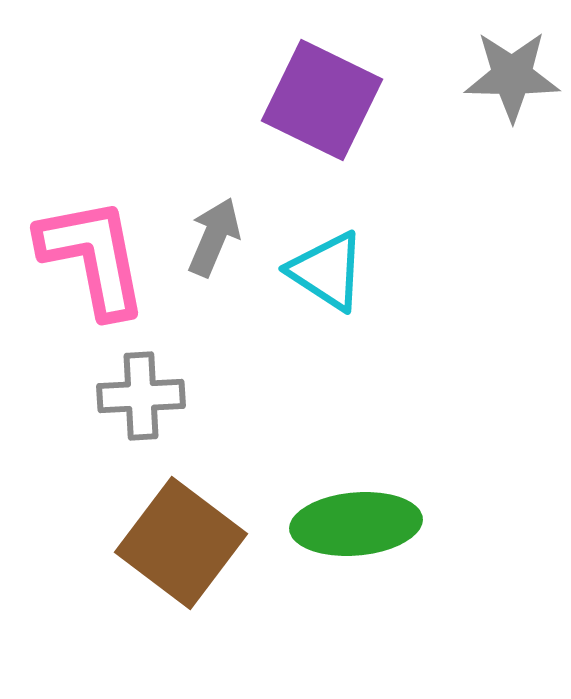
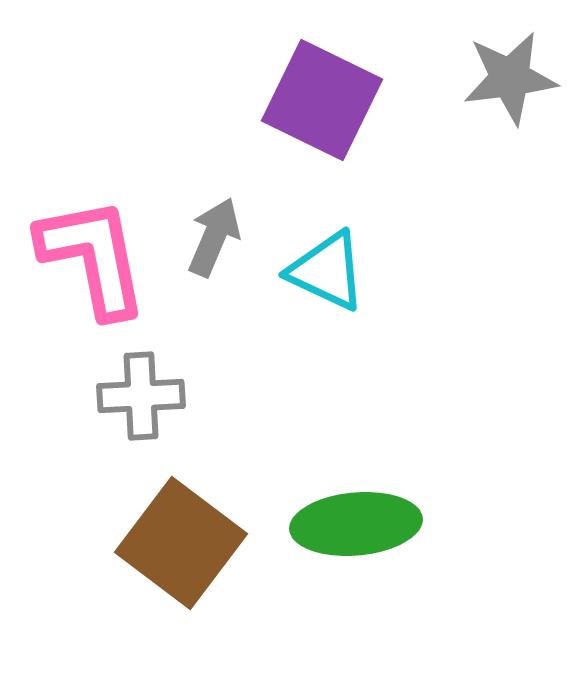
gray star: moved 2 px left, 2 px down; rotated 8 degrees counterclockwise
cyan triangle: rotated 8 degrees counterclockwise
